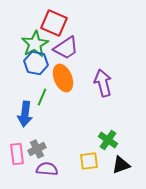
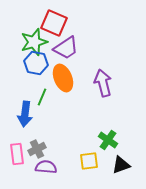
green star: moved 1 px left, 2 px up; rotated 12 degrees clockwise
purple semicircle: moved 1 px left, 2 px up
